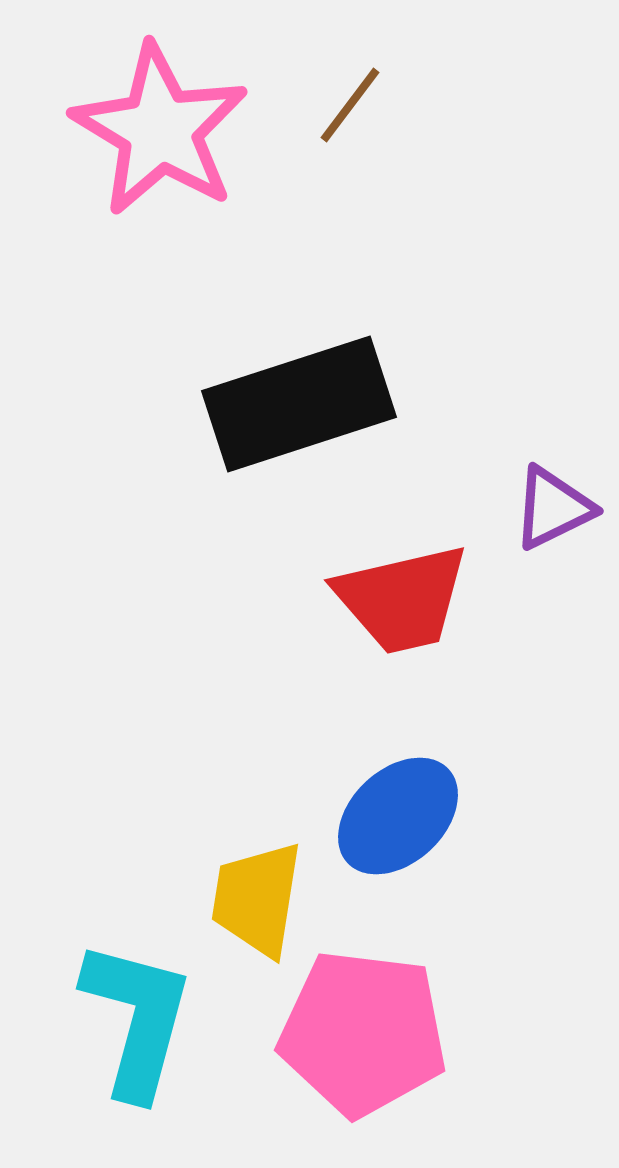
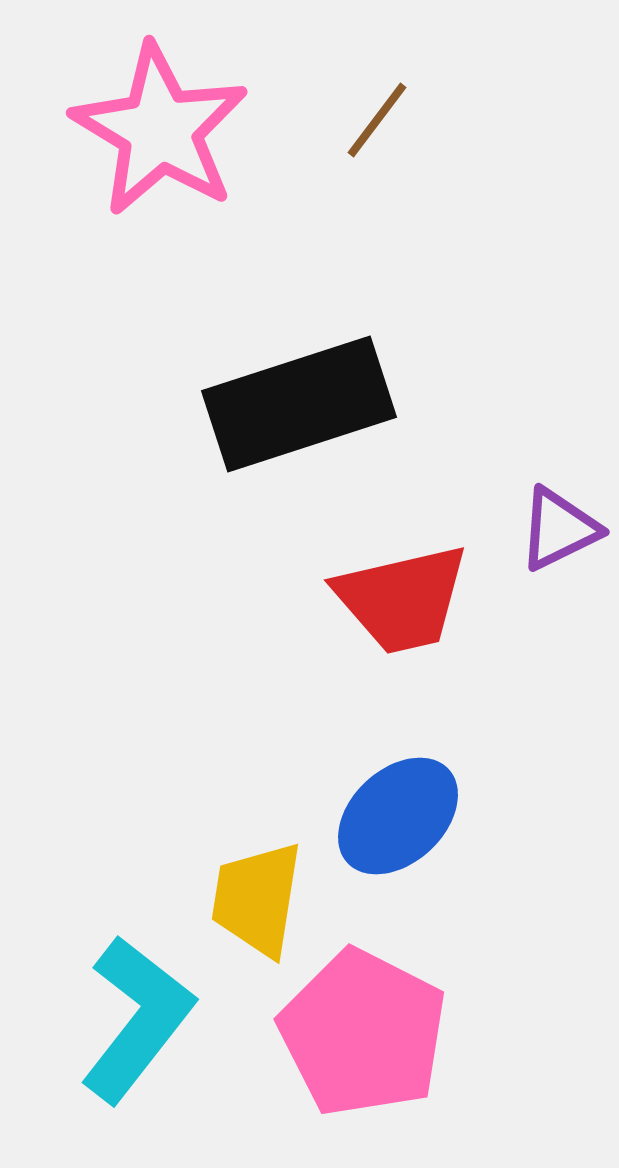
brown line: moved 27 px right, 15 px down
purple triangle: moved 6 px right, 21 px down
cyan L-shape: rotated 23 degrees clockwise
pink pentagon: rotated 20 degrees clockwise
